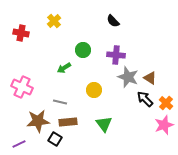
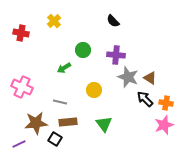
orange cross: rotated 32 degrees counterclockwise
brown star: moved 2 px left, 2 px down
